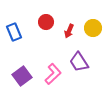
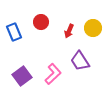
red circle: moved 5 px left
purple trapezoid: moved 1 px right, 1 px up
